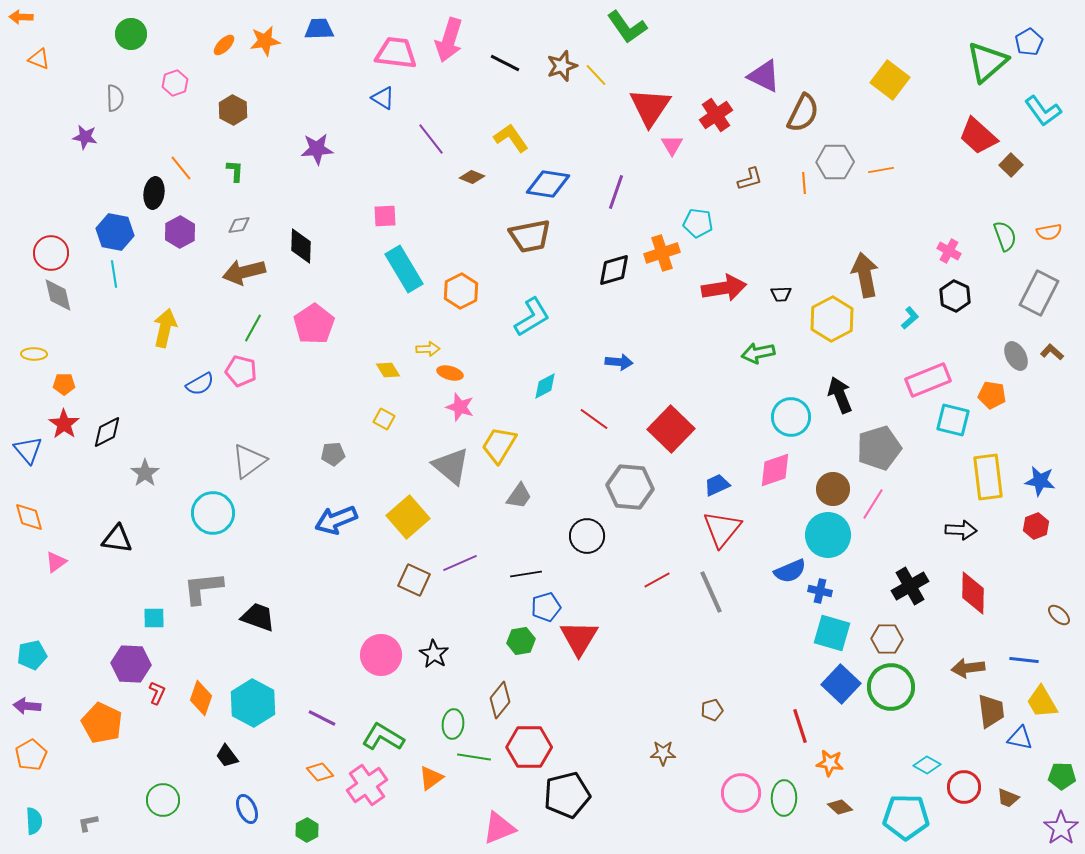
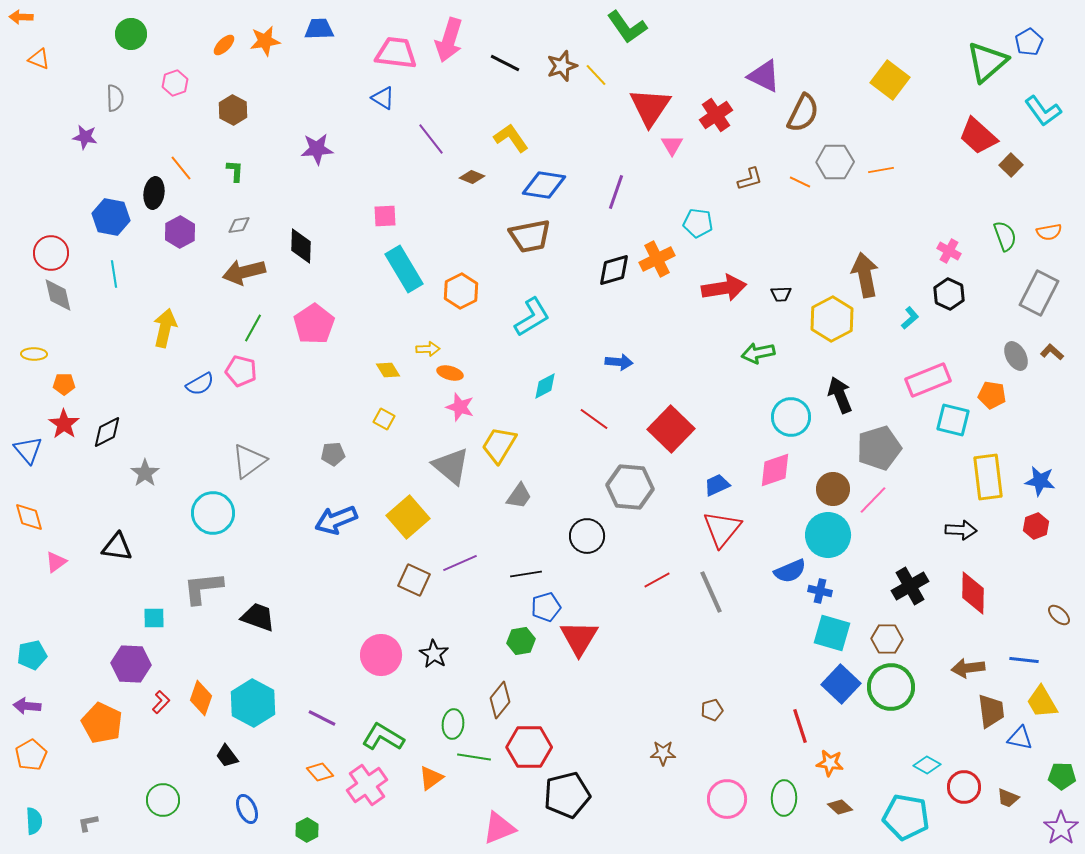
orange line at (804, 183): moved 4 px left, 1 px up; rotated 60 degrees counterclockwise
blue diamond at (548, 184): moved 4 px left, 1 px down
blue hexagon at (115, 232): moved 4 px left, 15 px up
orange cross at (662, 253): moved 5 px left, 6 px down; rotated 8 degrees counterclockwise
black hexagon at (955, 296): moved 6 px left, 2 px up
pink line at (873, 504): moved 4 px up; rotated 12 degrees clockwise
black triangle at (117, 539): moved 8 px down
red L-shape at (157, 693): moved 4 px right, 9 px down; rotated 20 degrees clockwise
pink circle at (741, 793): moved 14 px left, 6 px down
cyan pentagon at (906, 817): rotated 9 degrees clockwise
